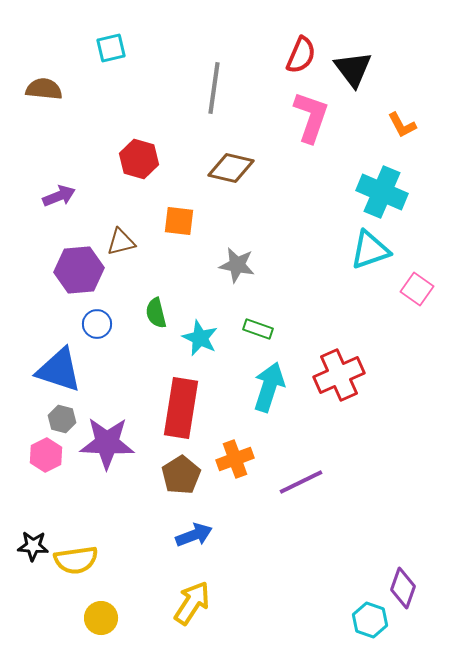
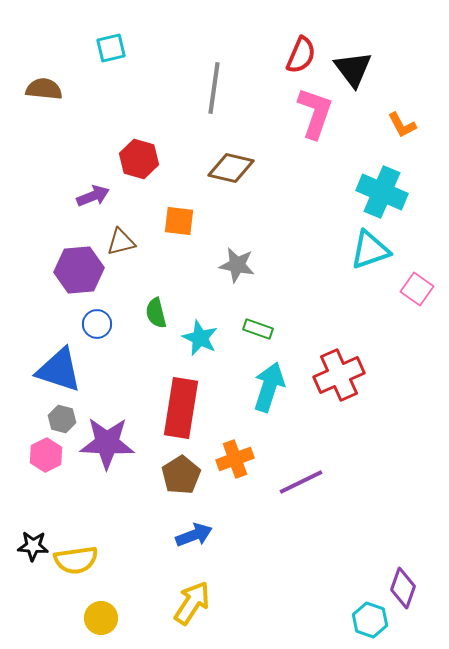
pink L-shape: moved 4 px right, 4 px up
purple arrow: moved 34 px right
